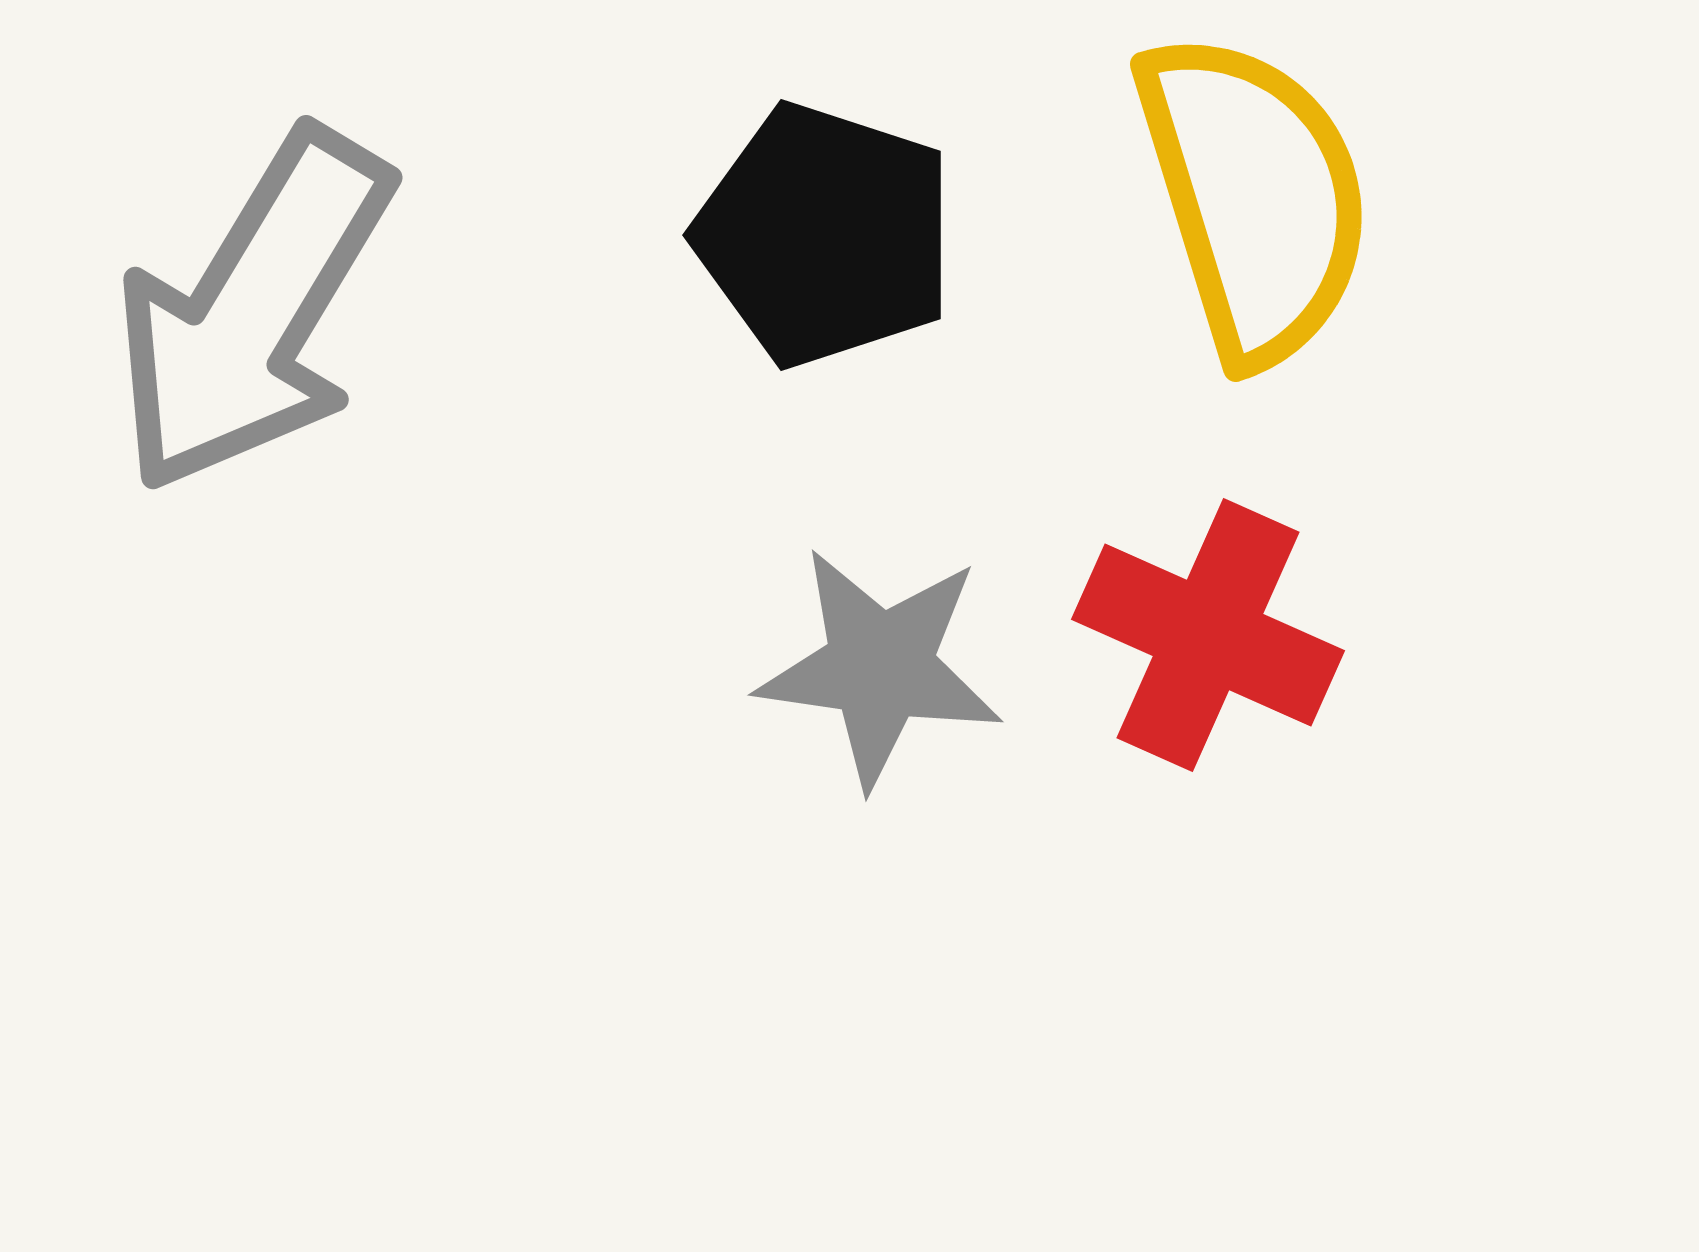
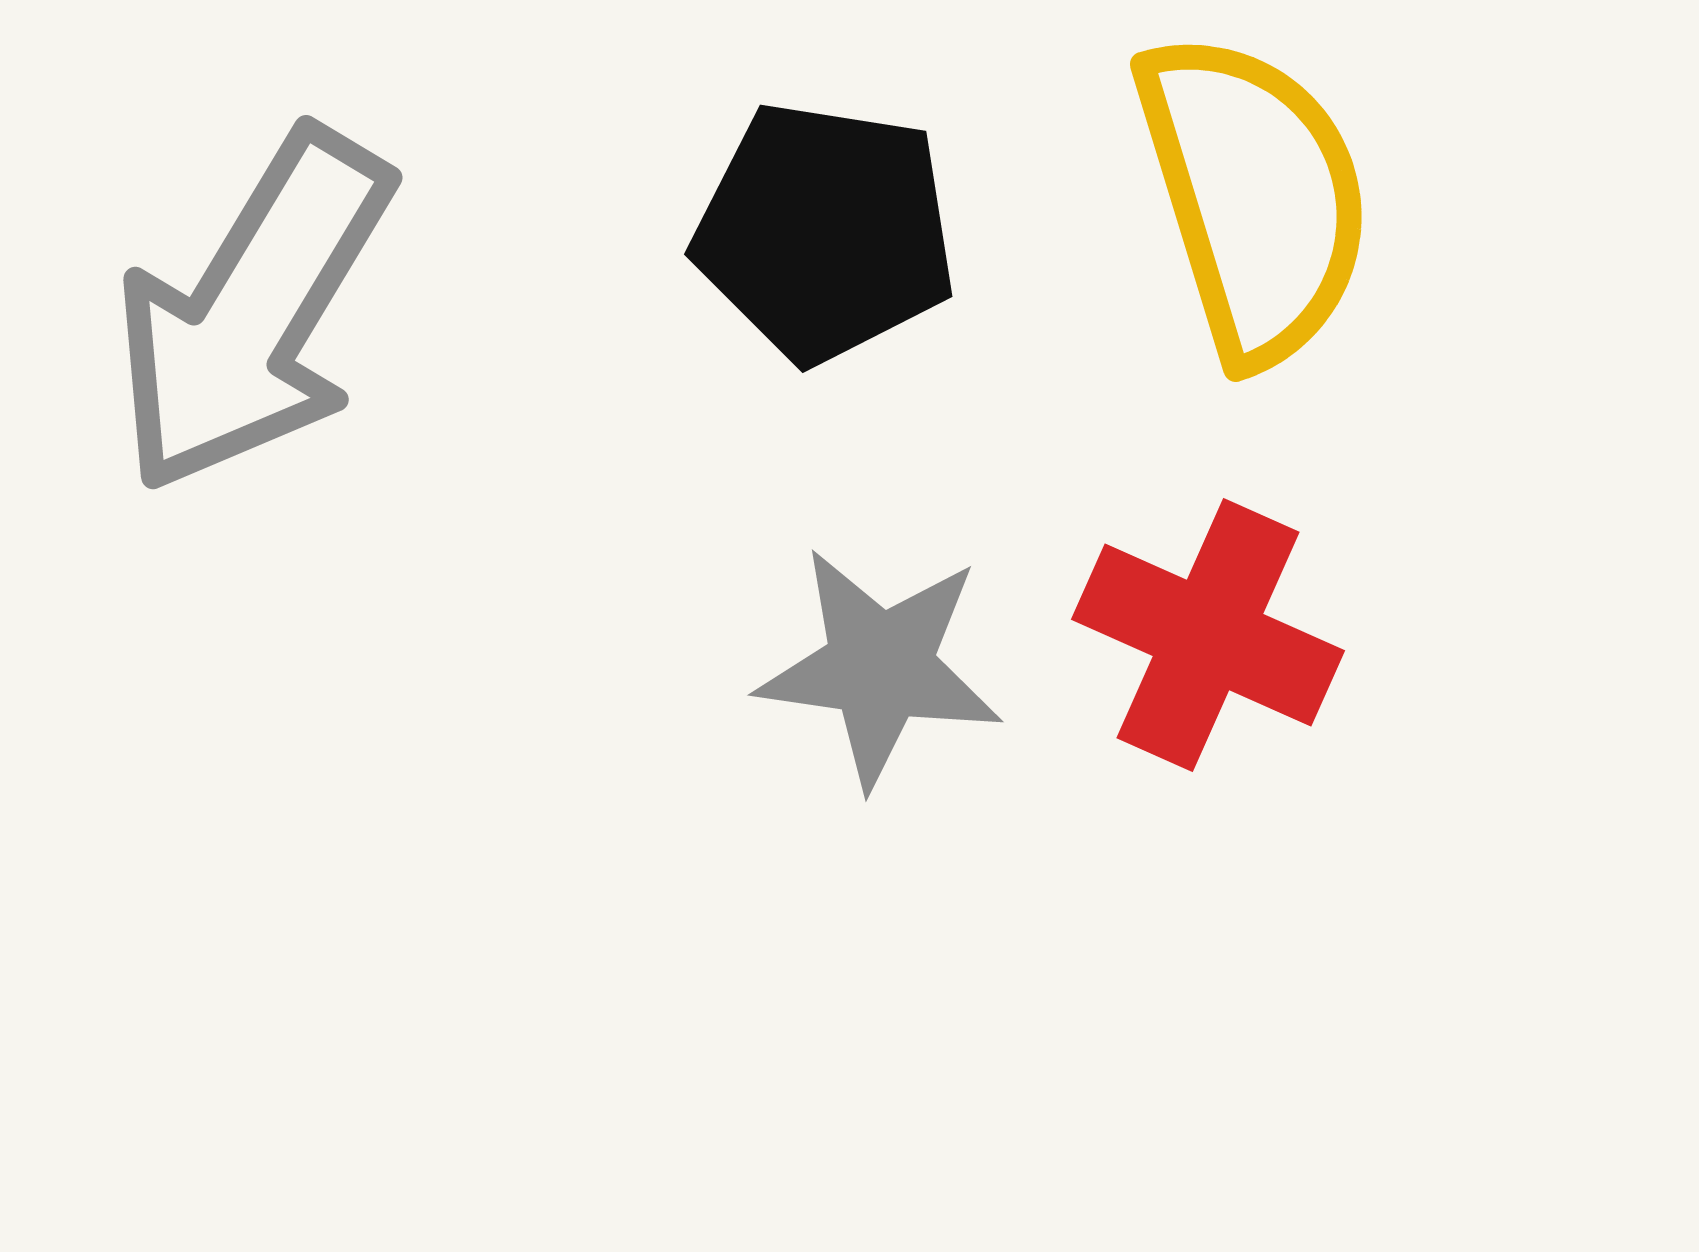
black pentagon: moved 3 px up; rotated 9 degrees counterclockwise
